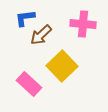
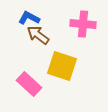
blue L-shape: moved 4 px right; rotated 35 degrees clockwise
brown arrow: moved 3 px left; rotated 80 degrees clockwise
yellow square: rotated 28 degrees counterclockwise
